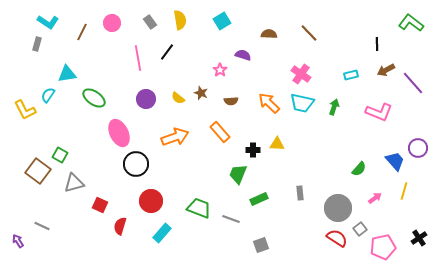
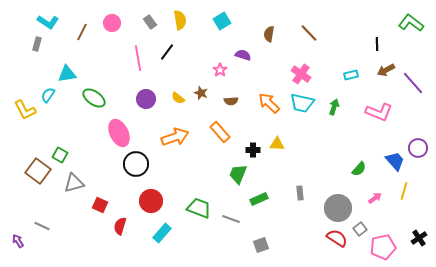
brown semicircle at (269, 34): rotated 84 degrees counterclockwise
